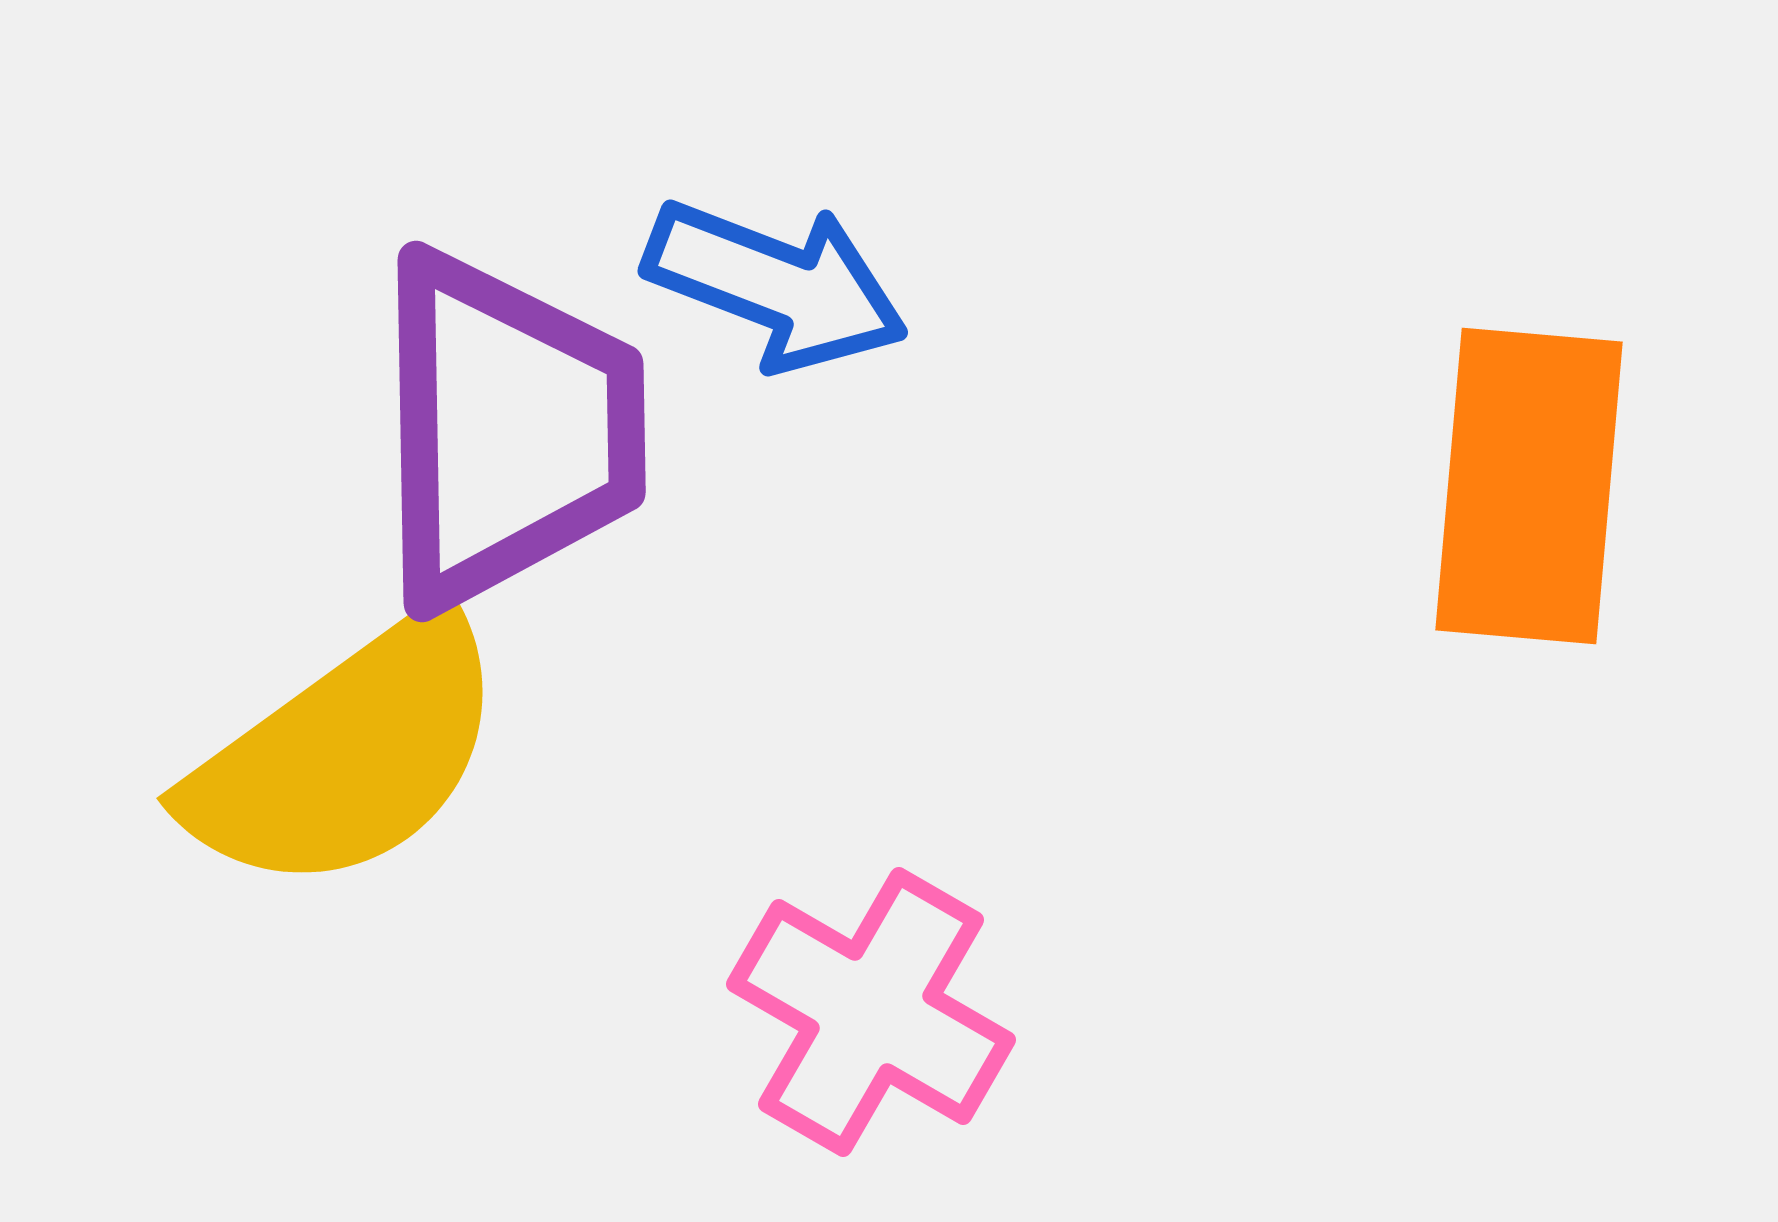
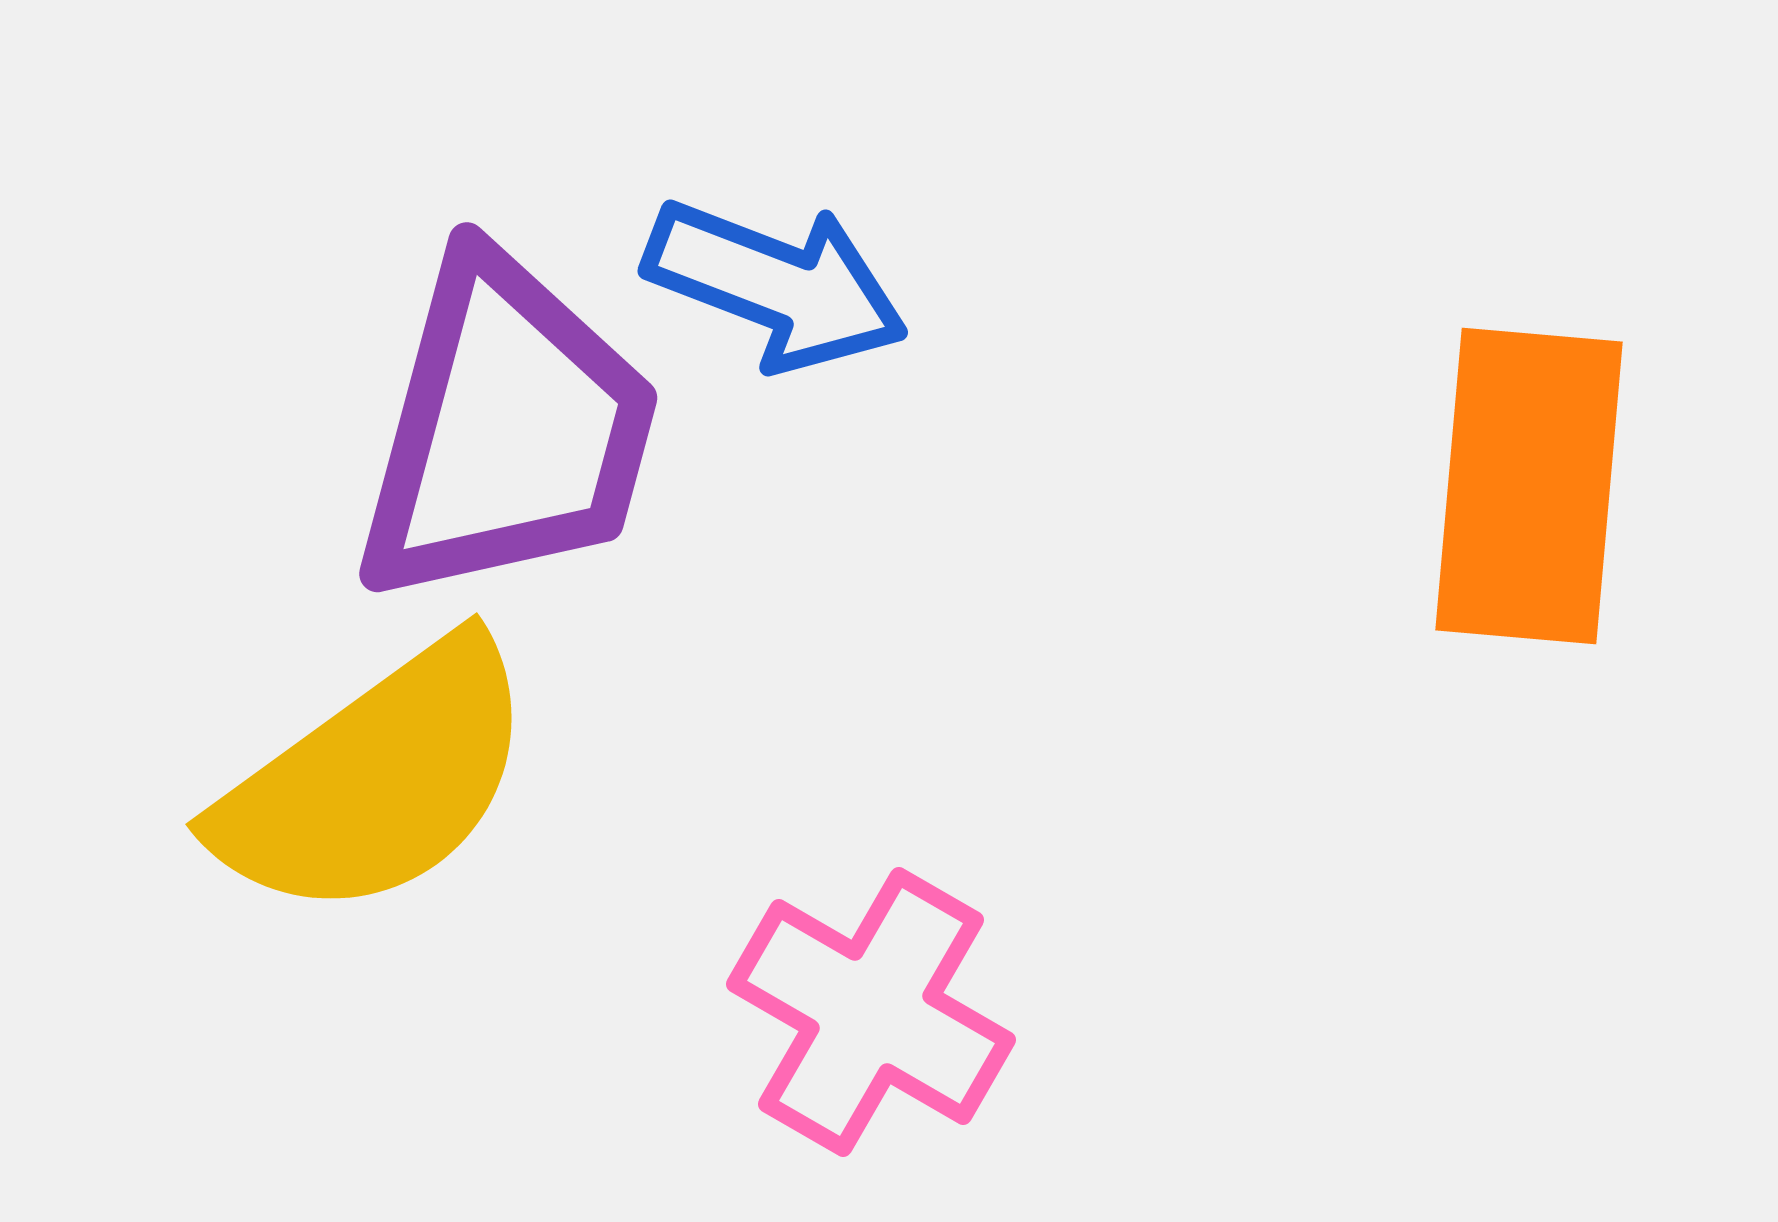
purple trapezoid: rotated 16 degrees clockwise
yellow semicircle: moved 29 px right, 26 px down
